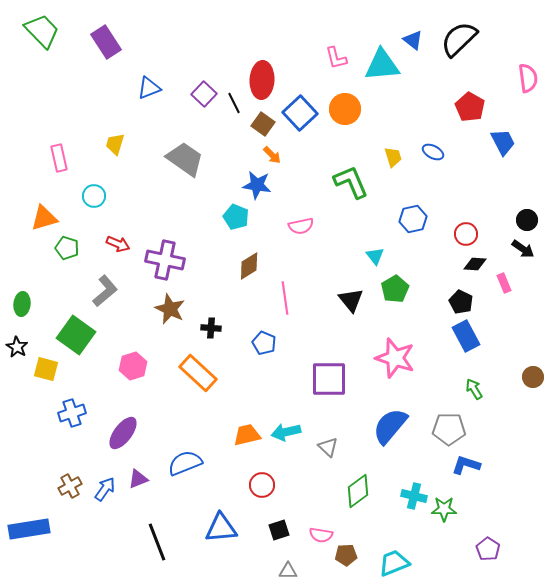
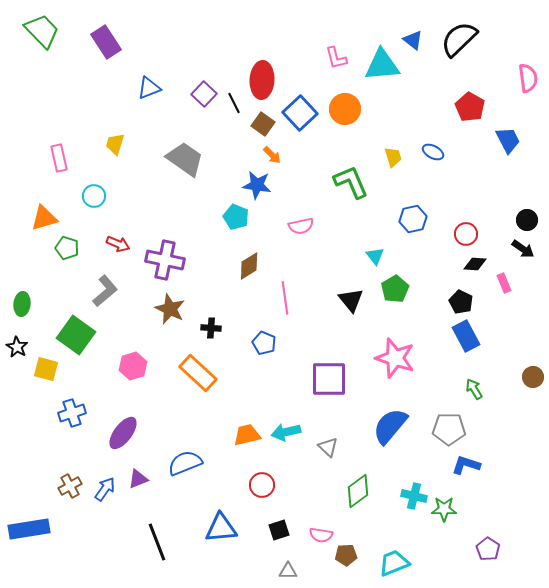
blue trapezoid at (503, 142): moved 5 px right, 2 px up
